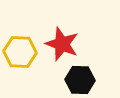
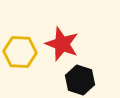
black hexagon: rotated 16 degrees clockwise
